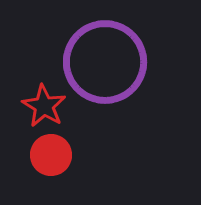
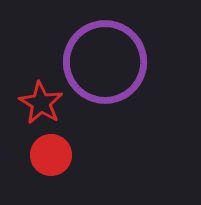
red star: moved 3 px left, 3 px up
